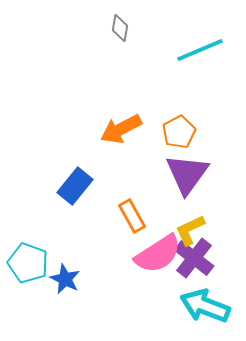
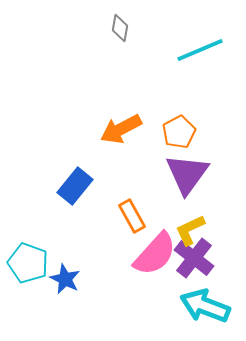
pink semicircle: moved 3 px left; rotated 15 degrees counterclockwise
